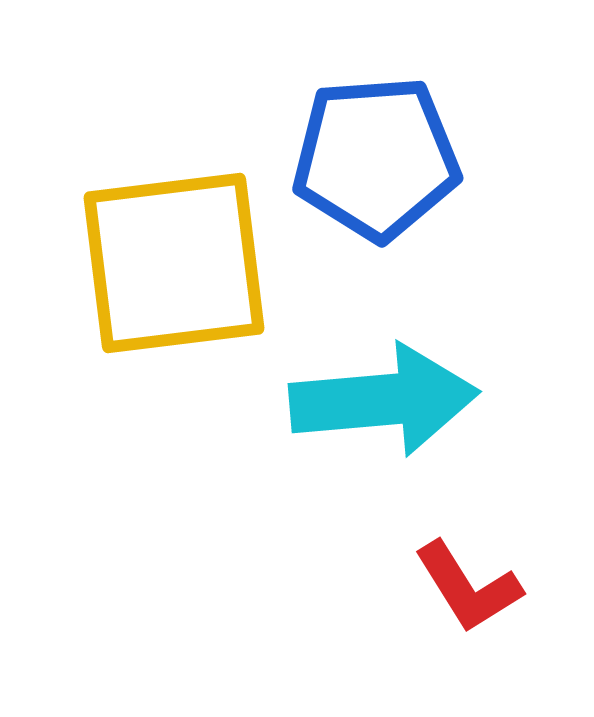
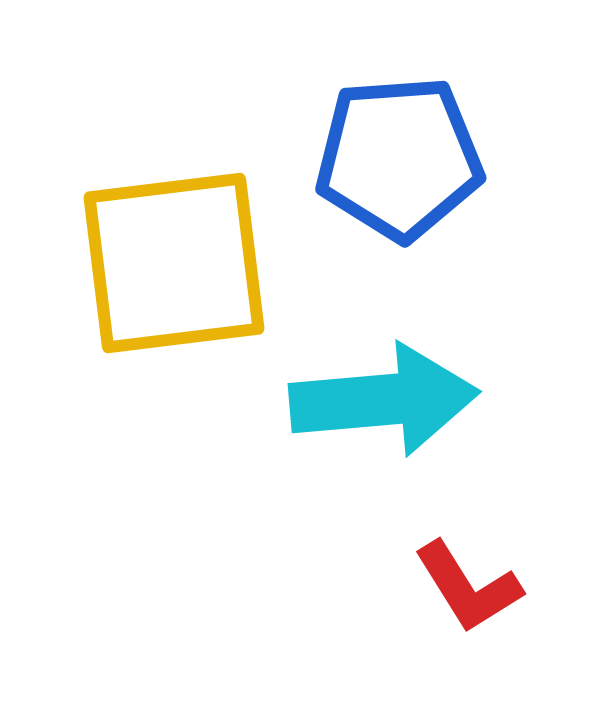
blue pentagon: moved 23 px right
